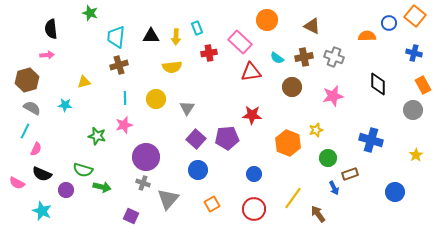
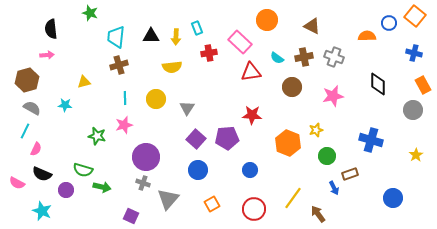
green circle at (328, 158): moved 1 px left, 2 px up
blue circle at (254, 174): moved 4 px left, 4 px up
blue circle at (395, 192): moved 2 px left, 6 px down
